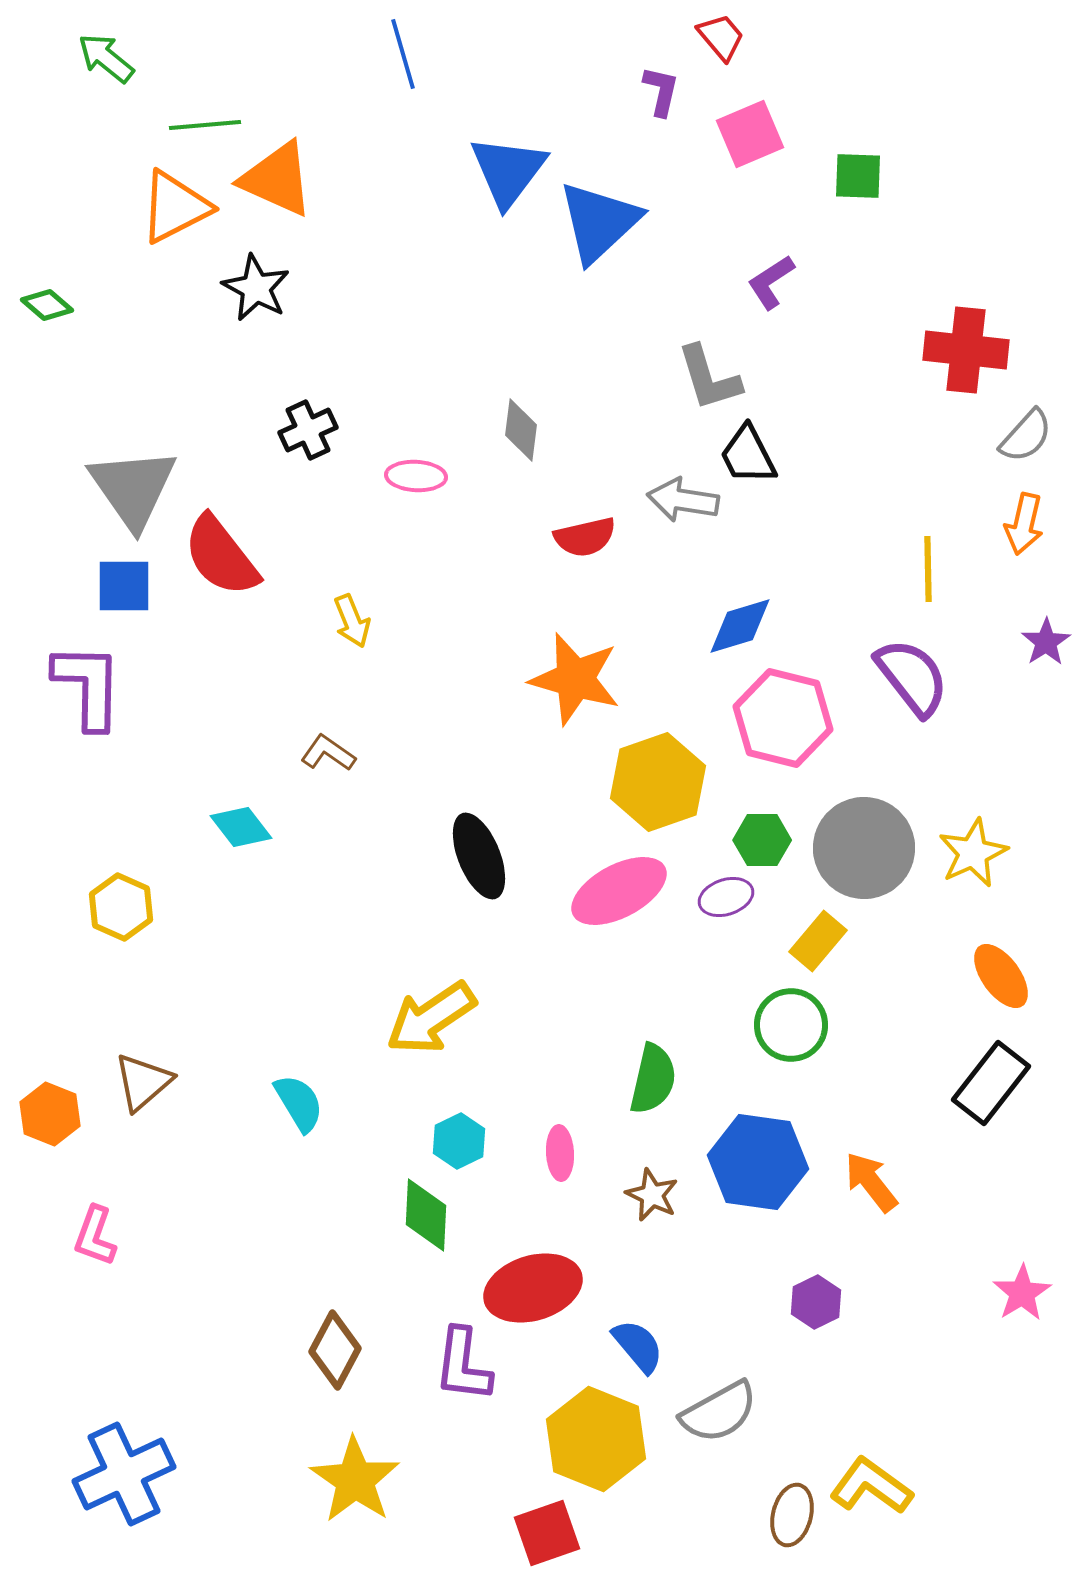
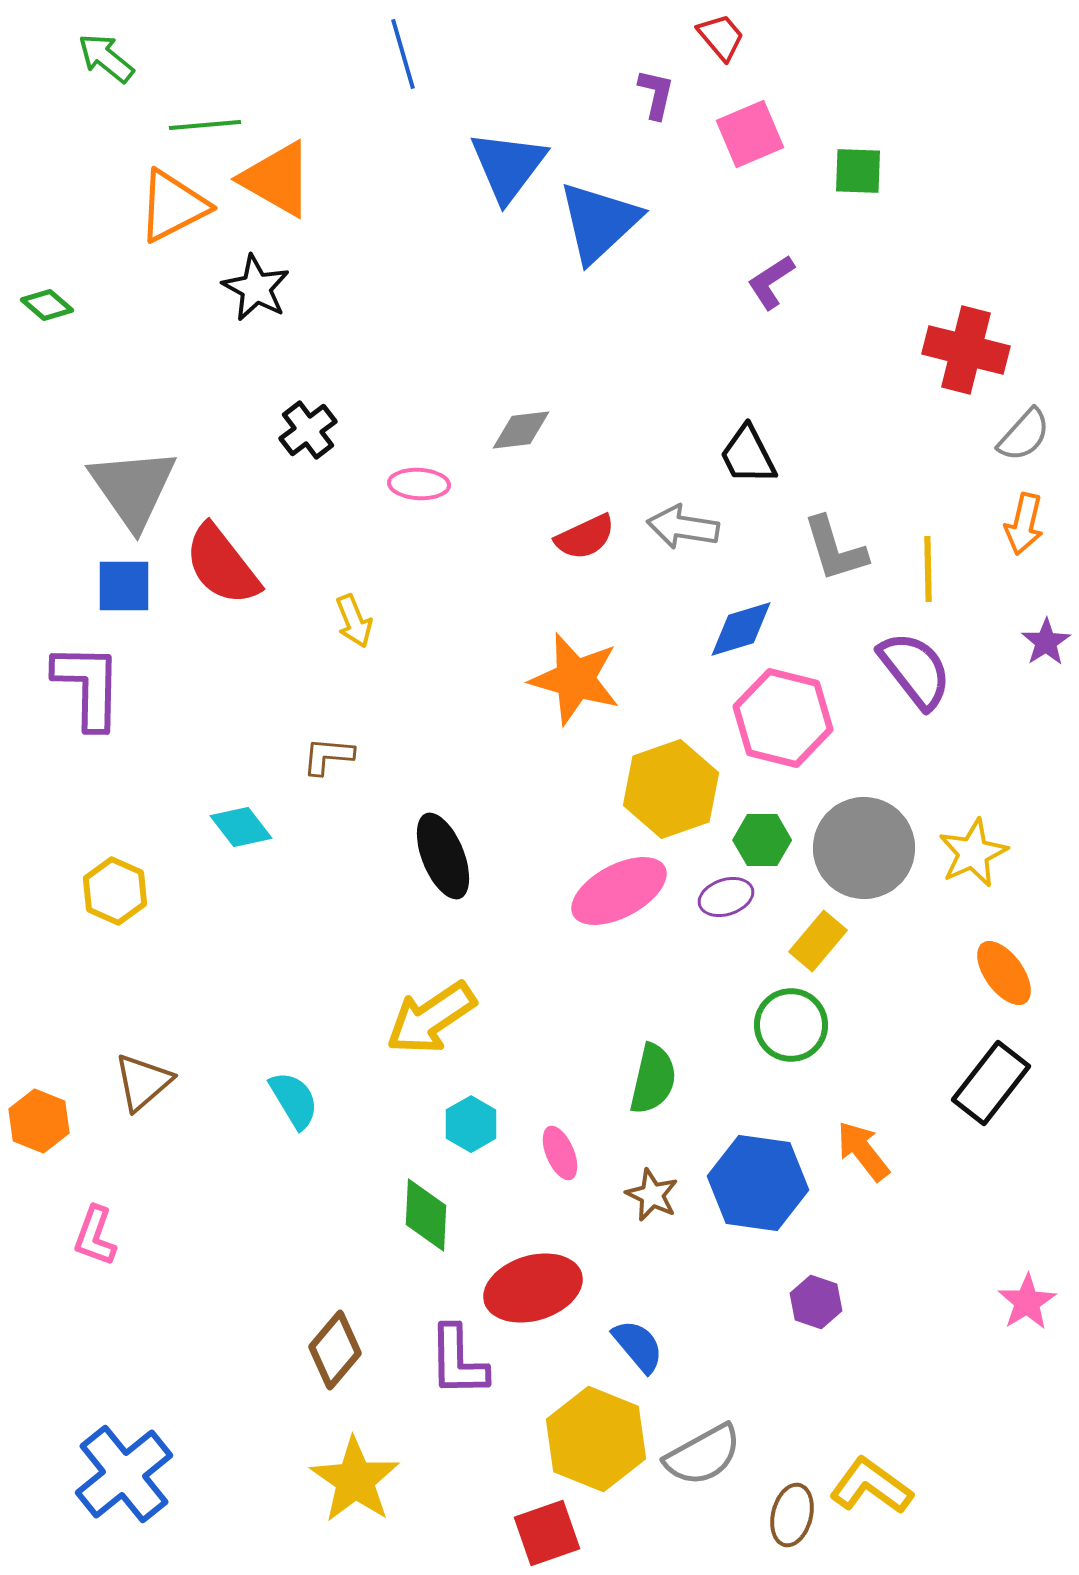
purple L-shape at (661, 91): moved 5 px left, 3 px down
blue triangle at (508, 171): moved 5 px up
green square at (858, 176): moved 5 px up
orange triangle at (277, 179): rotated 6 degrees clockwise
orange triangle at (175, 207): moved 2 px left, 1 px up
red cross at (966, 350): rotated 8 degrees clockwise
gray L-shape at (709, 378): moved 126 px right, 171 px down
black cross at (308, 430): rotated 12 degrees counterclockwise
gray diamond at (521, 430): rotated 76 degrees clockwise
gray semicircle at (1026, 436): moved 2 px left, 1 px up
pink ellipse at (416, 476): moved 3 px right, 8 px down
gray arrow at (683, 500): moved 27 px down
red semicircle at (585, 537): rotated 12 degrees counterclockwise
red semicircle at (221, 556): moved 1 px right, 9 px down
yellow arrow at (352, 621): moved 2 px right
blue diamond at (740, 626): moved 1 px right, 3 px down
purple semicircle at (912, 677): moved 3 px right, 7 px up
brown L-shape at (328, 753): moved 3 px down; rotated 30 degrees counterclockwise
yellow hexagon at (658, 782): moved 13 px right, 7 px down
black ellipse at (479, 856): moved 36 px left
yellow hexagon at (121, 907): moved 6 px left, 16 px up
orange ellipse at (1001, 976): moved 3 px right, 3 px up
cyan semicircle at (299, 1103): moved 5 px left, 3 px up
orange hexagon at (50, 1114): moved 11 px left, 7 px down
cyan hexagon at (459, 1141): moved 12 px right, 17 px up; rotated 4 degrees counterclockwise
pink ellipse at (560, 1153): rotated 20 degrees counterclockwise
blue hexagon at (758, 1162): moved 21 px down
orange arrow at (871, 1182): moved 8 px left, 31 px up
pink star at (1022, 1293): moved 5 px right, 9 px down
purple hexagon at (816, 1302): rotated 15 degrees counterclockwise
brown diamond at (335, 1350): rotated 12 degrees clockwise
purple L-shape at (463, 1365): moved 5 px left, 4 px up; rotated 8 degrees counterclockwise
gray semicircle at (719, 1412): moved 16 px left, 43 px down
blue cross at (124, 1474): rotated 14 degrees counterclockwise
